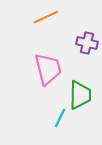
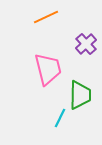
purple cross: moved 1 px left, 1 px down; rotated 35 degrees clockwise
